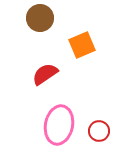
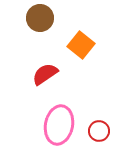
orange square: moved 1 px left; rotated 28 degrees counterclockwise
